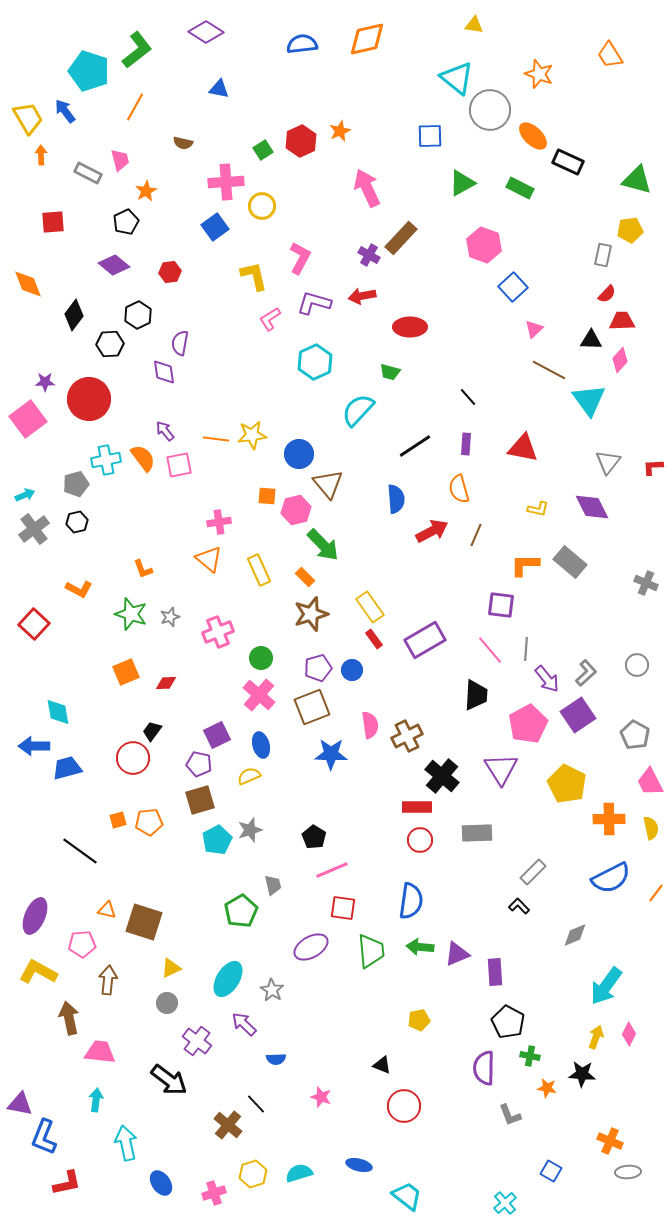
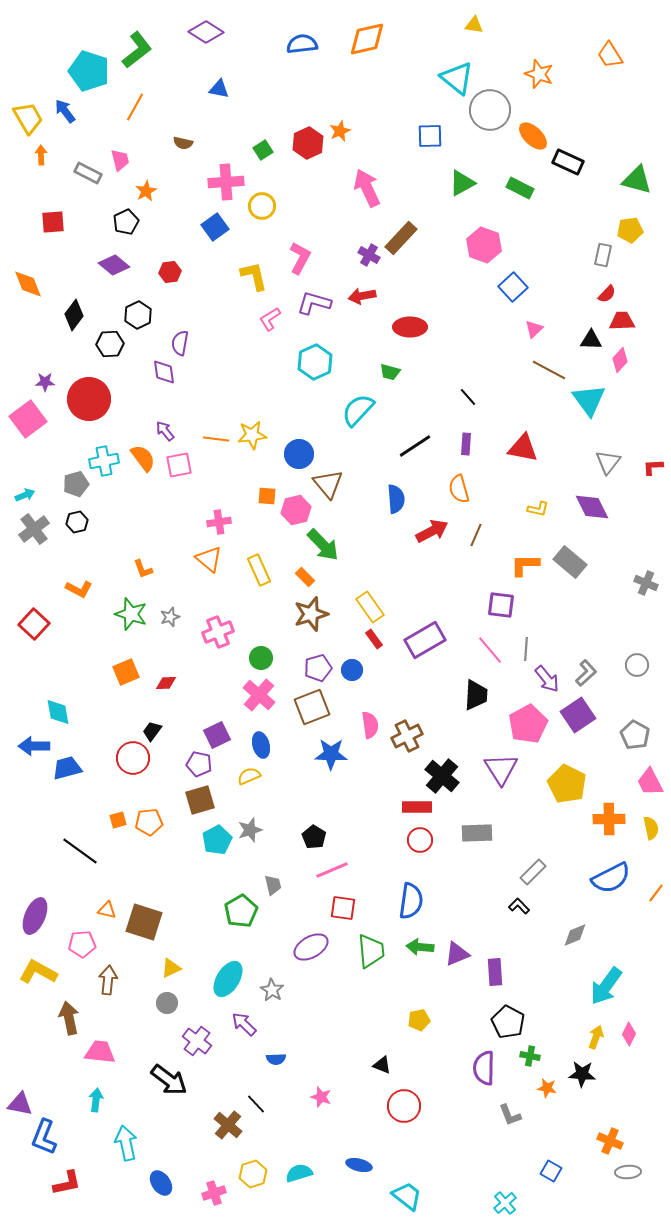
red hexagon at (301, 141): moved 7 px right, 2 px down
cyan cross at (106, 460): moved 2 px left, 1 px down
